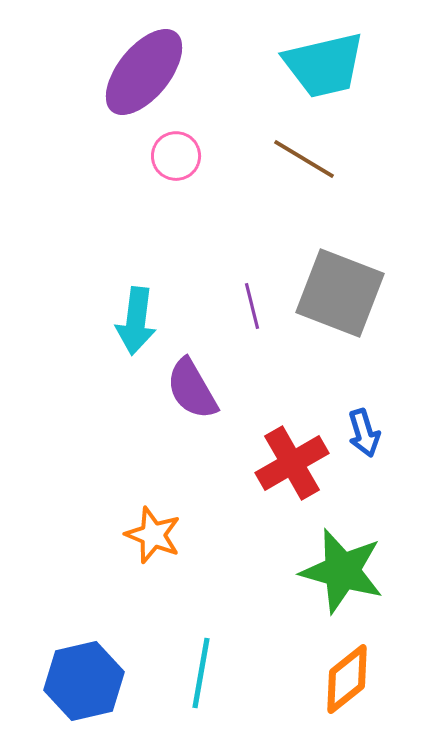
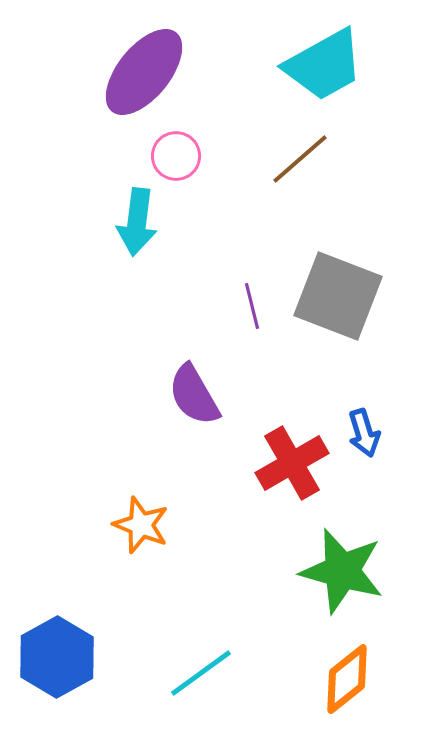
cyan trapezoid: rotated 16 degrees counterclockwise
brown line: moved 4 px left; rotated 72 degrees counterclockwise
gray square: moved 2 px left, 3 px down
cyan arrow: moved 1 px right, 99 px up
purple semicircle: moved 2 px right, 6 px down
orange star: moved 12 px left, 10 px up
cyan line: rotated 44 degrees clockwise
blue hexagon: moved 27 px left, 24 px up; rotated 16 degrees counterclockwise
